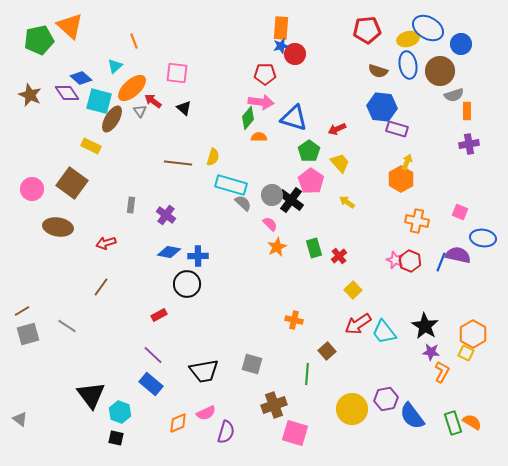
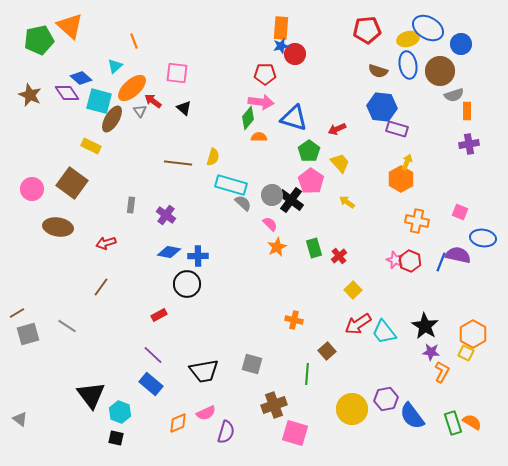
brown line at (22, 311): moved 5 px left, 2 px down
